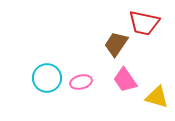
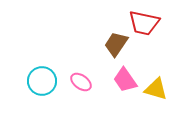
cyan circle: moved 5 px left, 3 px down
pink ellipse: rotated 50 degrees clockwise
yellow triangle: moved 1 px left, 8 px up
